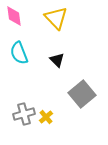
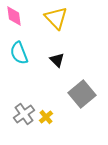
gray cross: rotated 20 degrees counterclockwise
